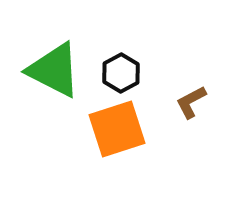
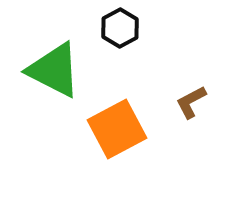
black hexagon: moved 1 px left, 45 px up
orange square: rotated 10 degrees counterclockwise
